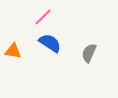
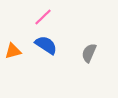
blue semicircle: moved 4 px left, 2 px down
orange triangle: rotated 24 degrees counterclockwise
